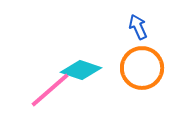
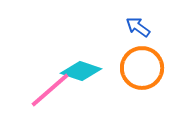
blue arrow: rotated 30 degrees counterclockwise
cyan diamond: moved 1 px down
